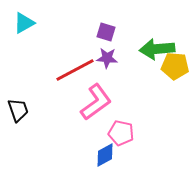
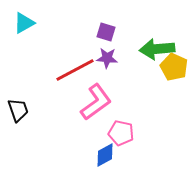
yellow pentagon: moved 1 px left, 1 px down; rotated 20 degrees clockwise
